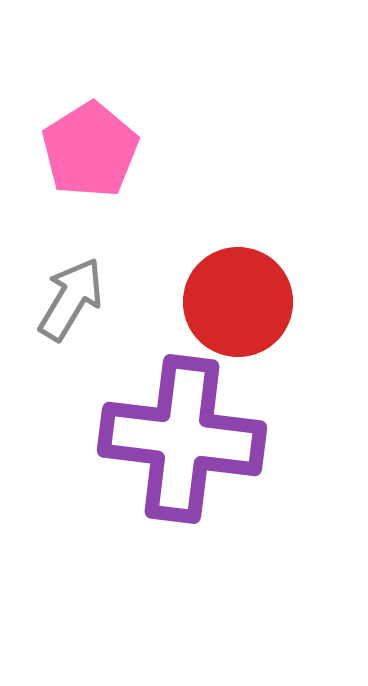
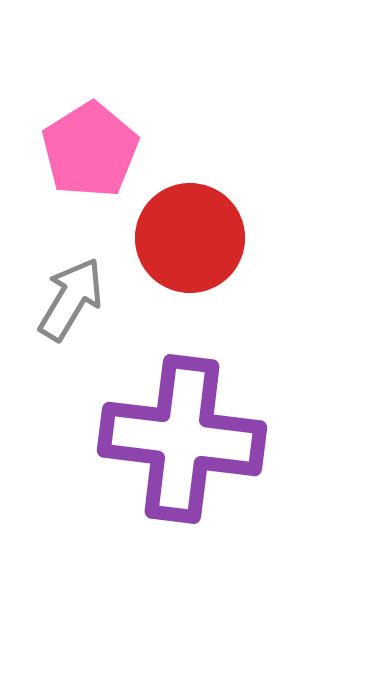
red circle: moved 48 px left, 64 px up
